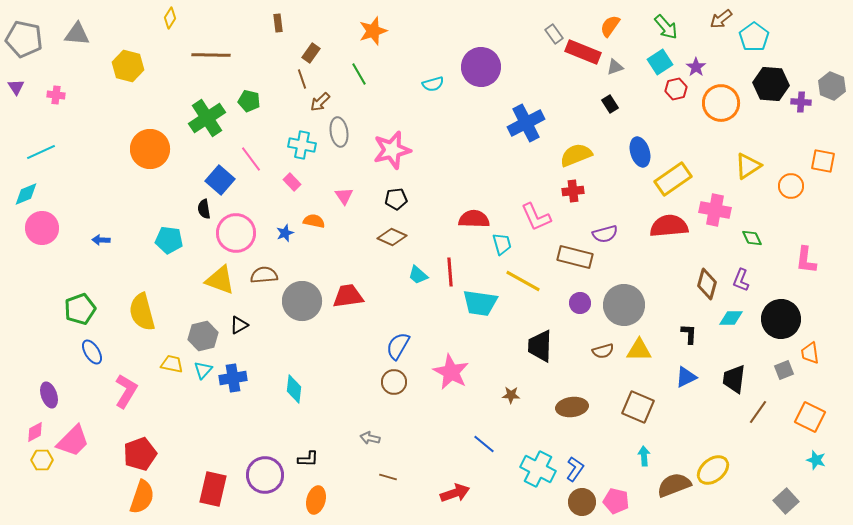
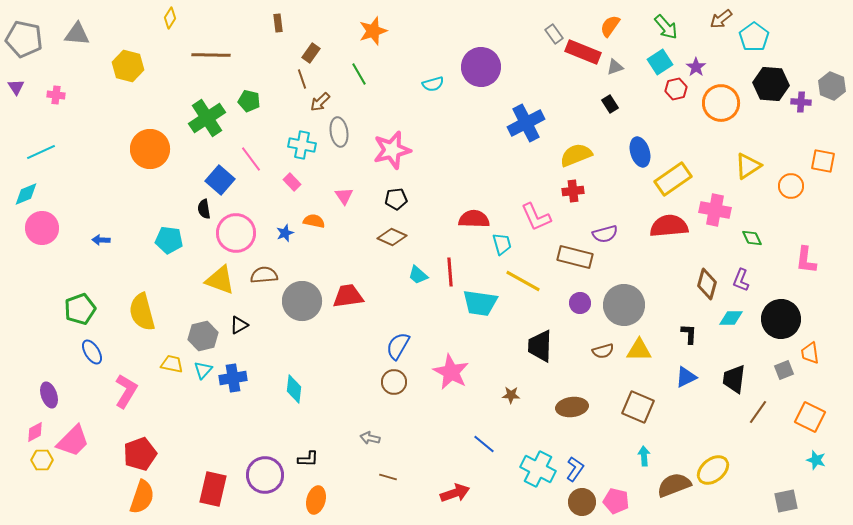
gray square at (786, 501): rotated 30 degrees clockwise
